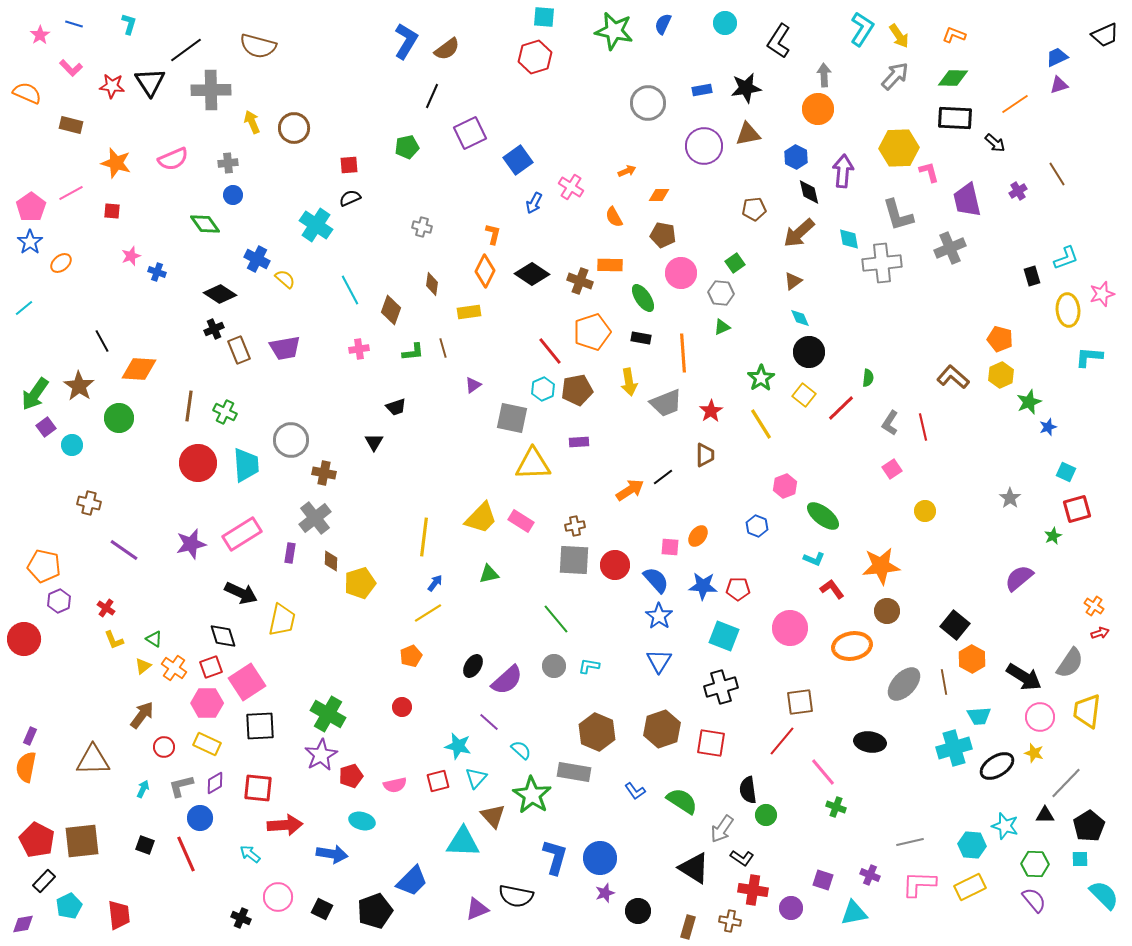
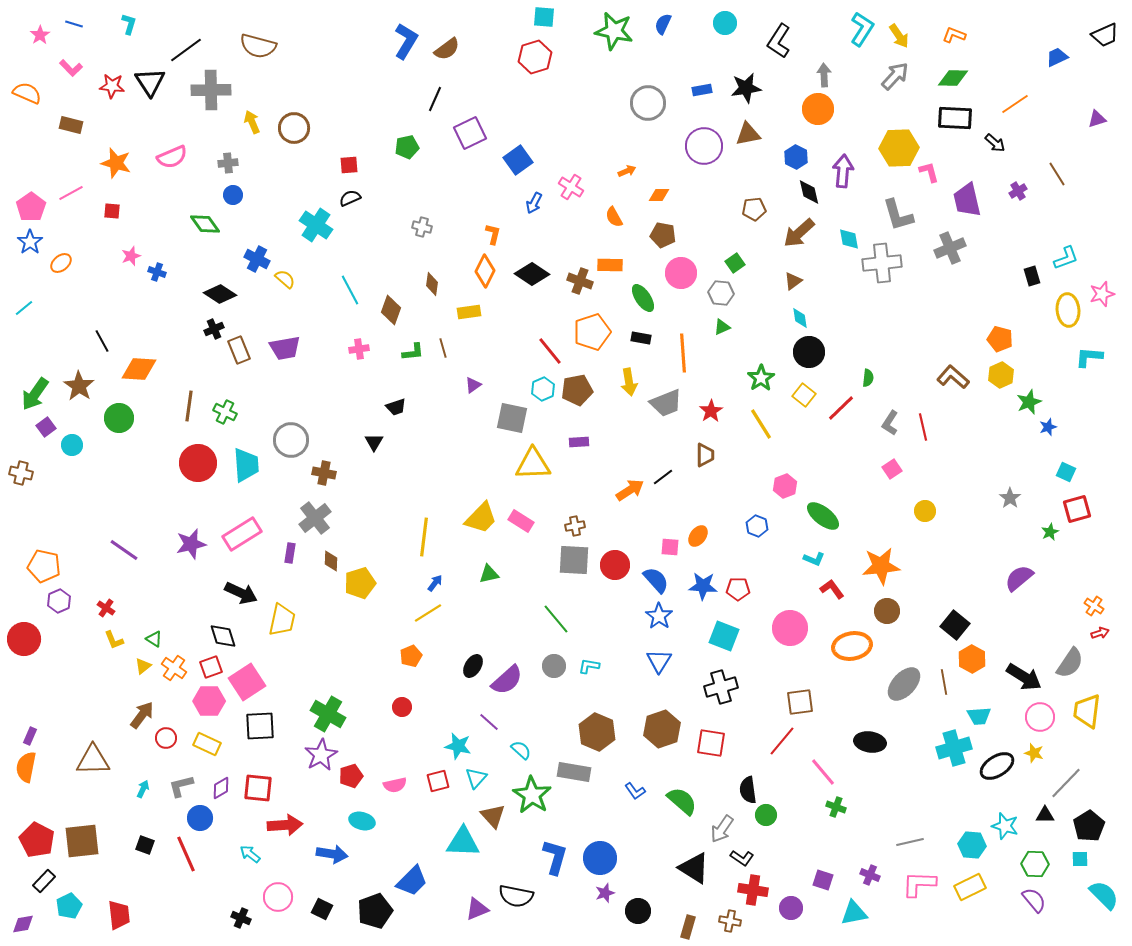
purple triangle at (1059, 85): moved 38 px right, 34 px down
black line at (432, 96): moved 3 px right, 3 px down
pink semicircle at (173, 159): moved 1 px left, 2 px up
cyan diamond at (800, 318): rotated 15 degrees clockwise
brown cross at (89, 503): moved 68 px left, 30 px up
green star at (1053, 536): moved 3 px left, 4 px up
pink hexagon at (207, 703): moved 2 px right, 2 px up
red circle at (164, 747): moved 2 px right, 9 px up
purple diamond at (215, 783): moved 6 px right, 5 px down
green semicircle at (682, 801): rotated 8 degrees clockwise
